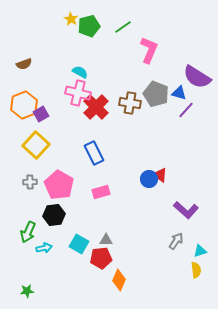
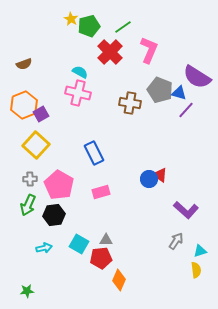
gray pentagon: moved 4 px right, 4 px up
red cross: moved 14 px right, 55 px up
gray cross: moved 3 px up
green arrow: moved 27 px up
